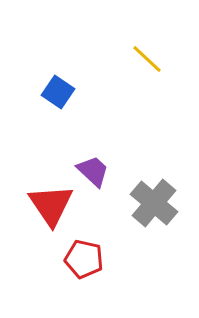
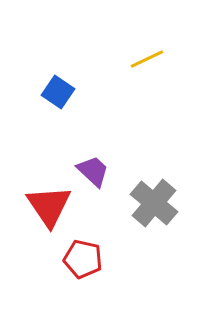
yellow line: rotated 68 degrees counterclockwise
red triangle: moved 2 px left, 1 px down
red pentagon: moved 1 px left
